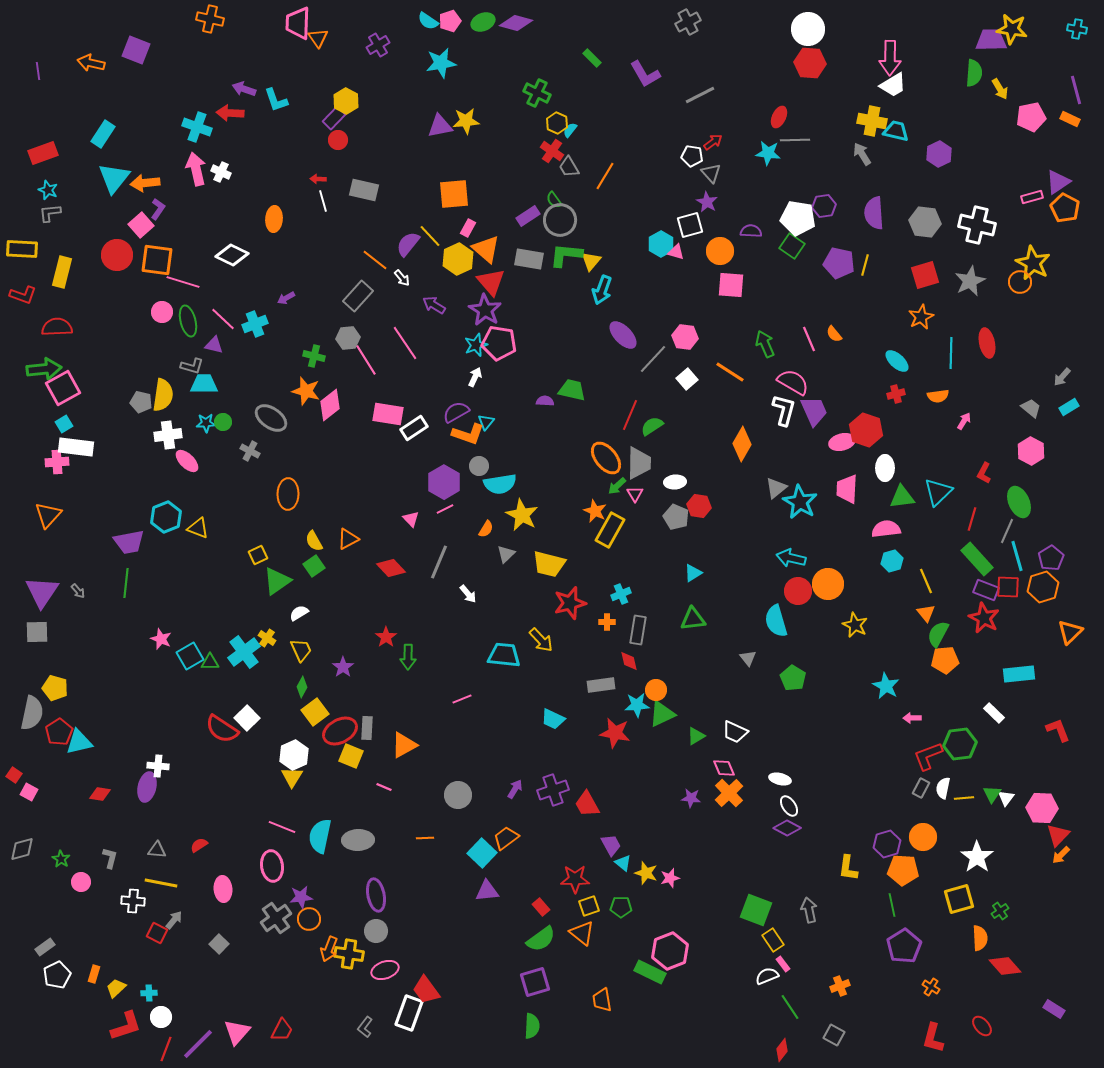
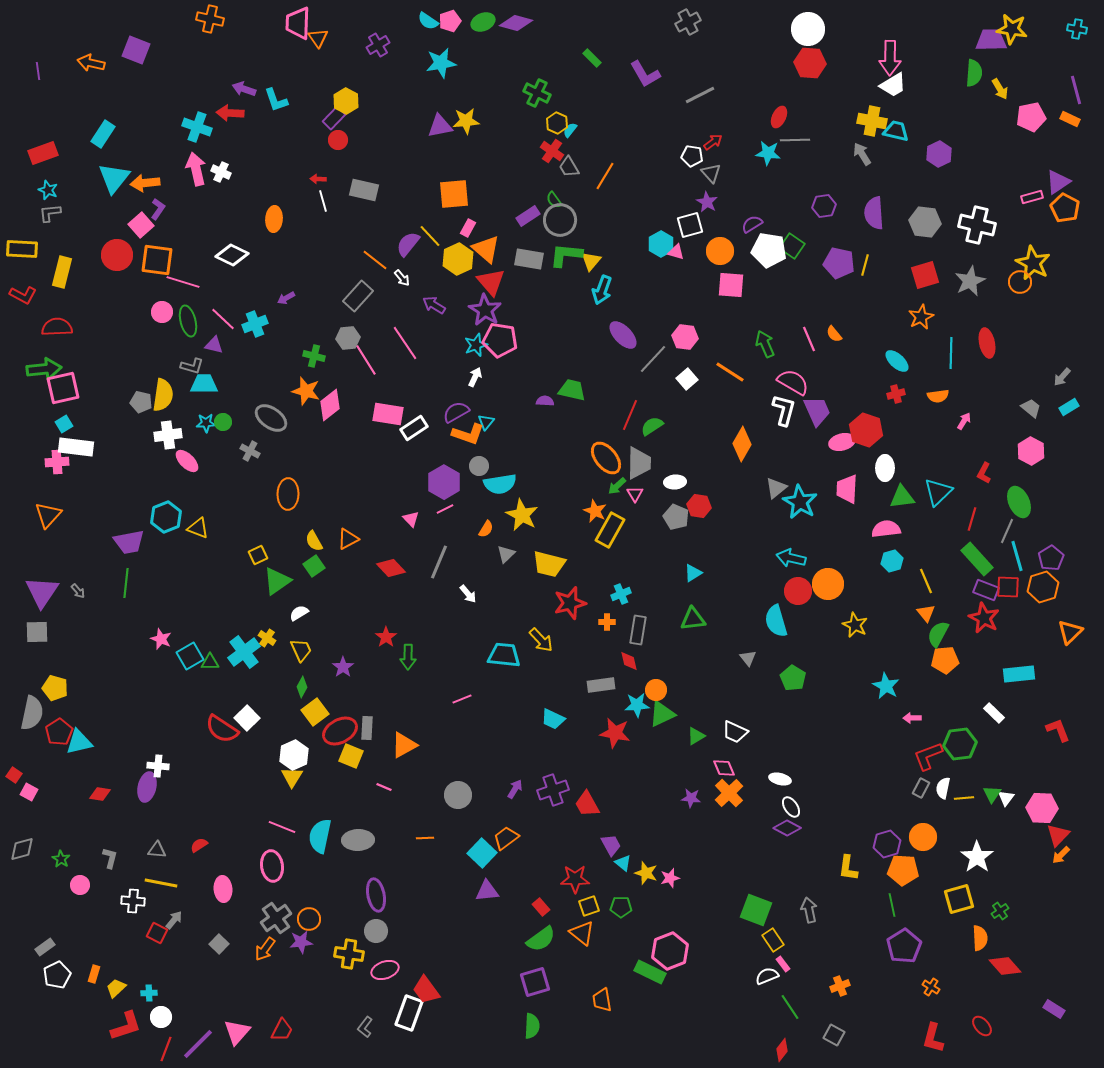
white pentagon at (798, 218): moved 29 px left, 32 px down
purple semicircle at (751, 231): moved 1 px right, 7 px up; rotated 35 degrees counterclockwise
red L-shape at (23, 295): rotated 8 degrees clockwise
pink pentagon at (499, 343): moved 1 px right, 3 px up
pink square at (63, 388): rotated 16 degrees clockwise
purple trapezoid at (814, 411): moved 3 px right
white ellipse at (789, 806): moved 2 px right, 1 px down
pink circle at (81, 882): moved 1 px left, 3 px down
purple star at (301, 897): moved 45 px down
orange arrow at (329, 949): moved 64 px left; rotated 15 degrees clockwise
